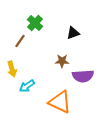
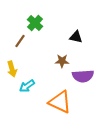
black triangle: moved 3 px right, 4 px down; rotated 32 degrees clockwise
